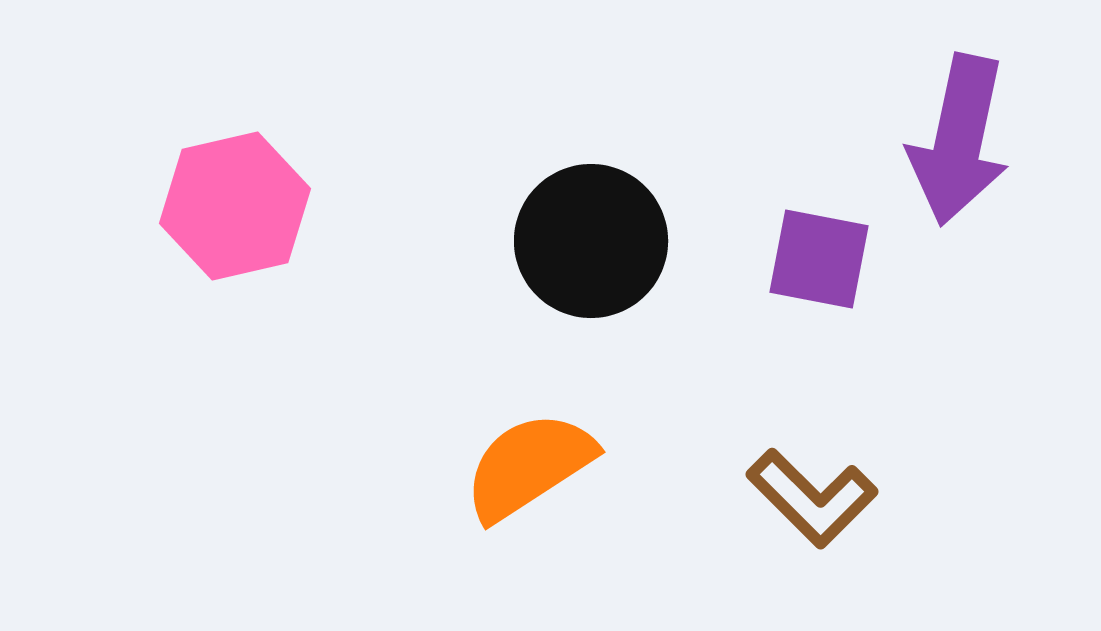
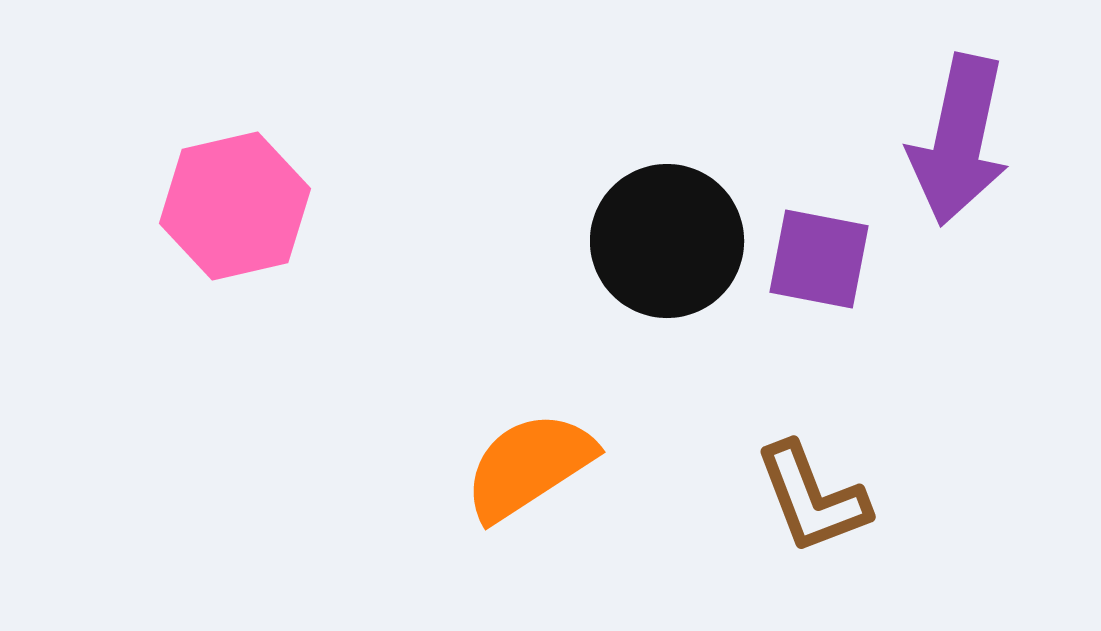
black circle: moved 76 px right
brown L-shape: rotated 24 degrees clockwise
